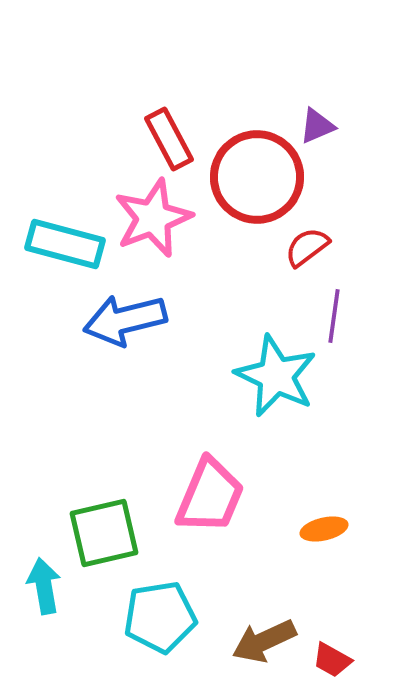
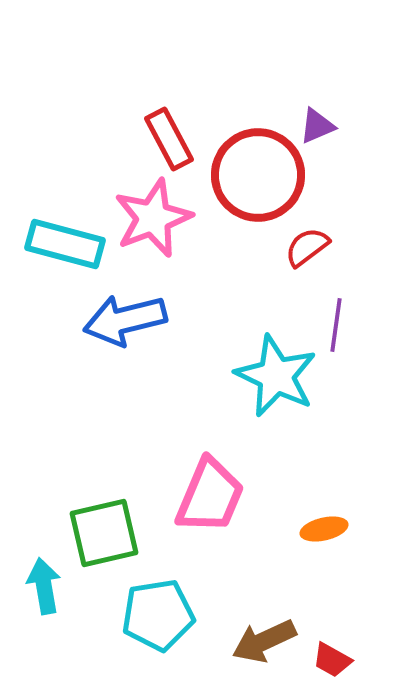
red circle: moved 1 px right, 2 px up
purple line: moved 2 px right, 9 px down
cyan pentagon: moved 2 px left, 2 px up
